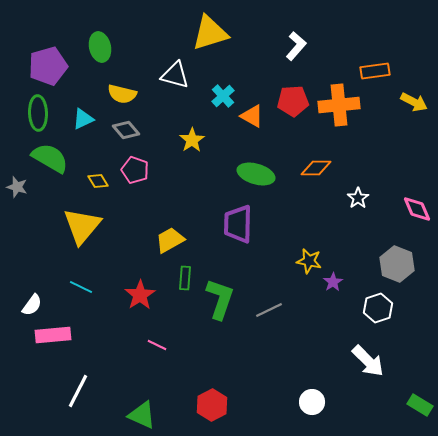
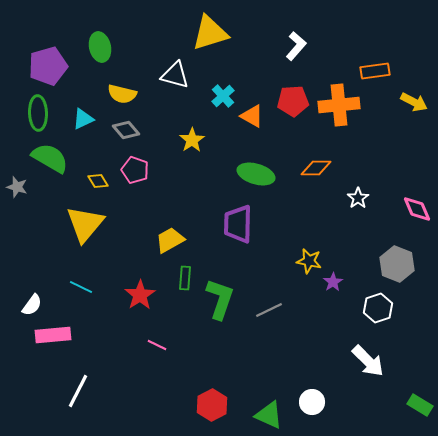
yellow triangle at (82, 226): moved 3 px right, 2 px up
green triangle at (142, 415): moved 127 px right
